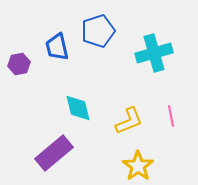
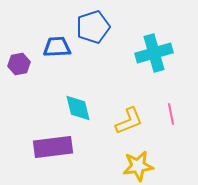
blue pentagon: moved 5 px left, 4 px up
blue trapezoid: rotated 100 degrees clockwise
pink line: moved 2 px up
purple rectangle: moved 1 px left, 6 px up; rotated 33 degrees clockwise
yellow star: rotated 28 degrees clockwise
